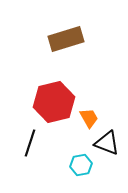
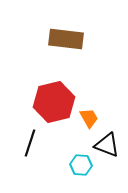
brown rectangle: rotated 24 degrees clockwise
black triangle: moved 2 px down
cyan hexagon: rotated 15 degrees clockwise
